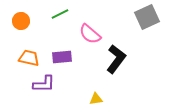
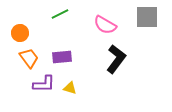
gray square: rotated 25 degrees clockwise
orange circle: moved 1 px left, 12 px down
pink semicircle: moved 15 px right, 9 px up; rotated 10 degrees counterclockwise
orange trapezoid: rotated 40 degrees clockwise
yellow triangle: moved 26 px left, 11 px up; rotated 24 degrees clockwise
